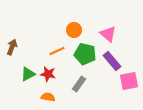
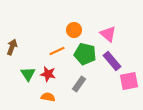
green triangle: rotated 35 degrees counterclockwise
